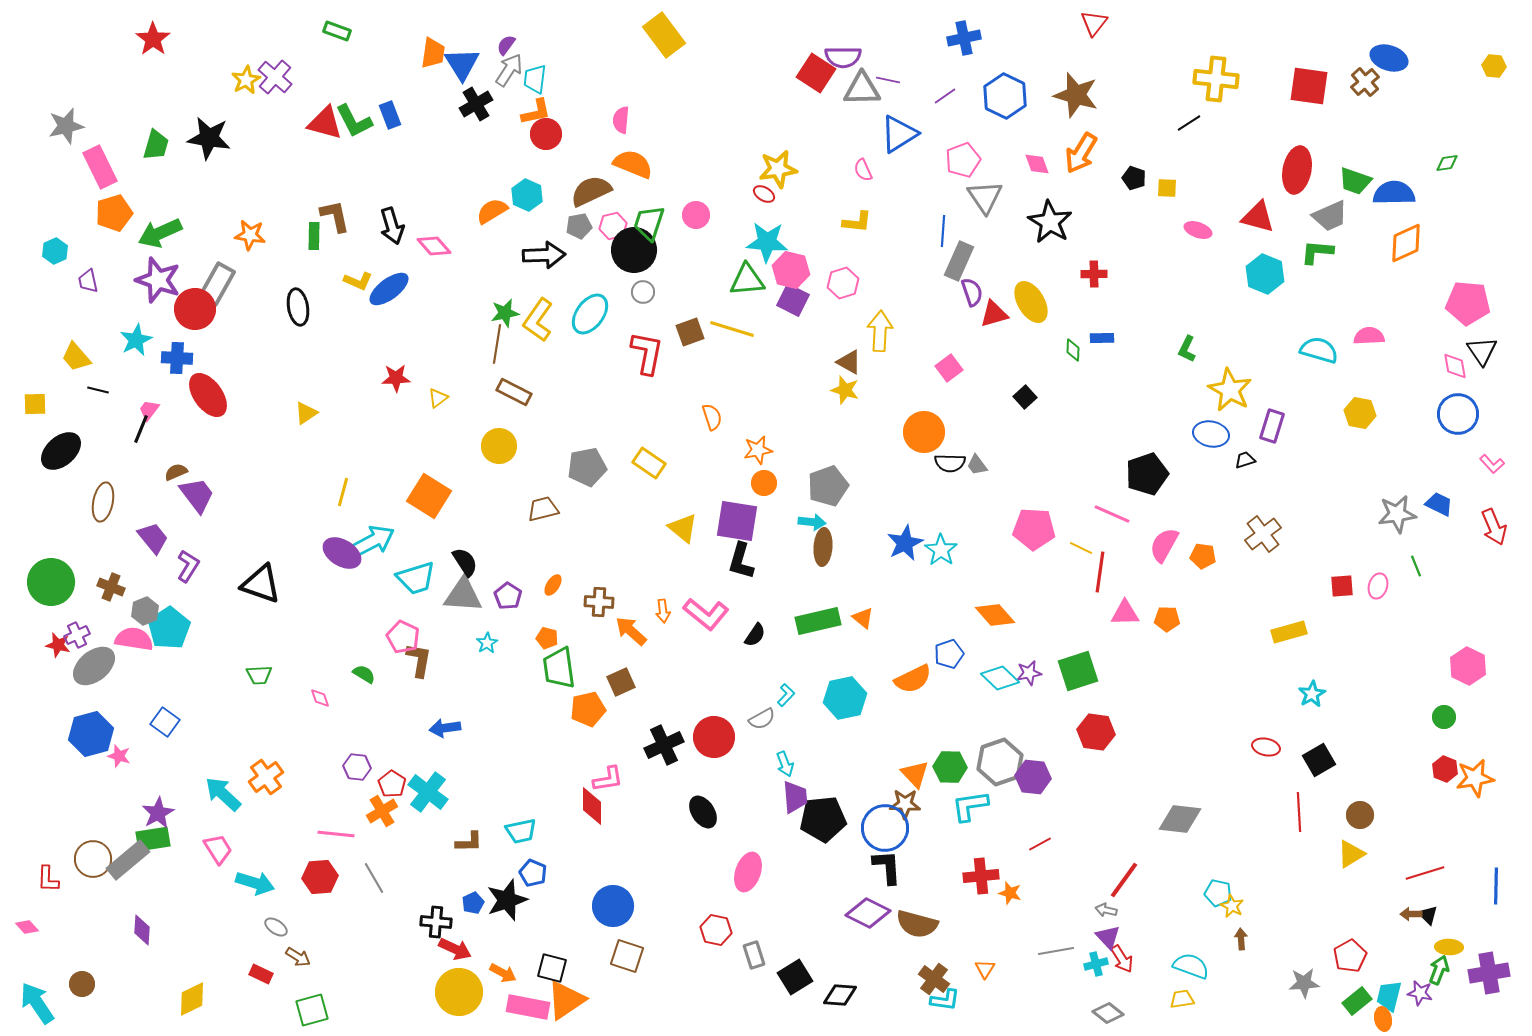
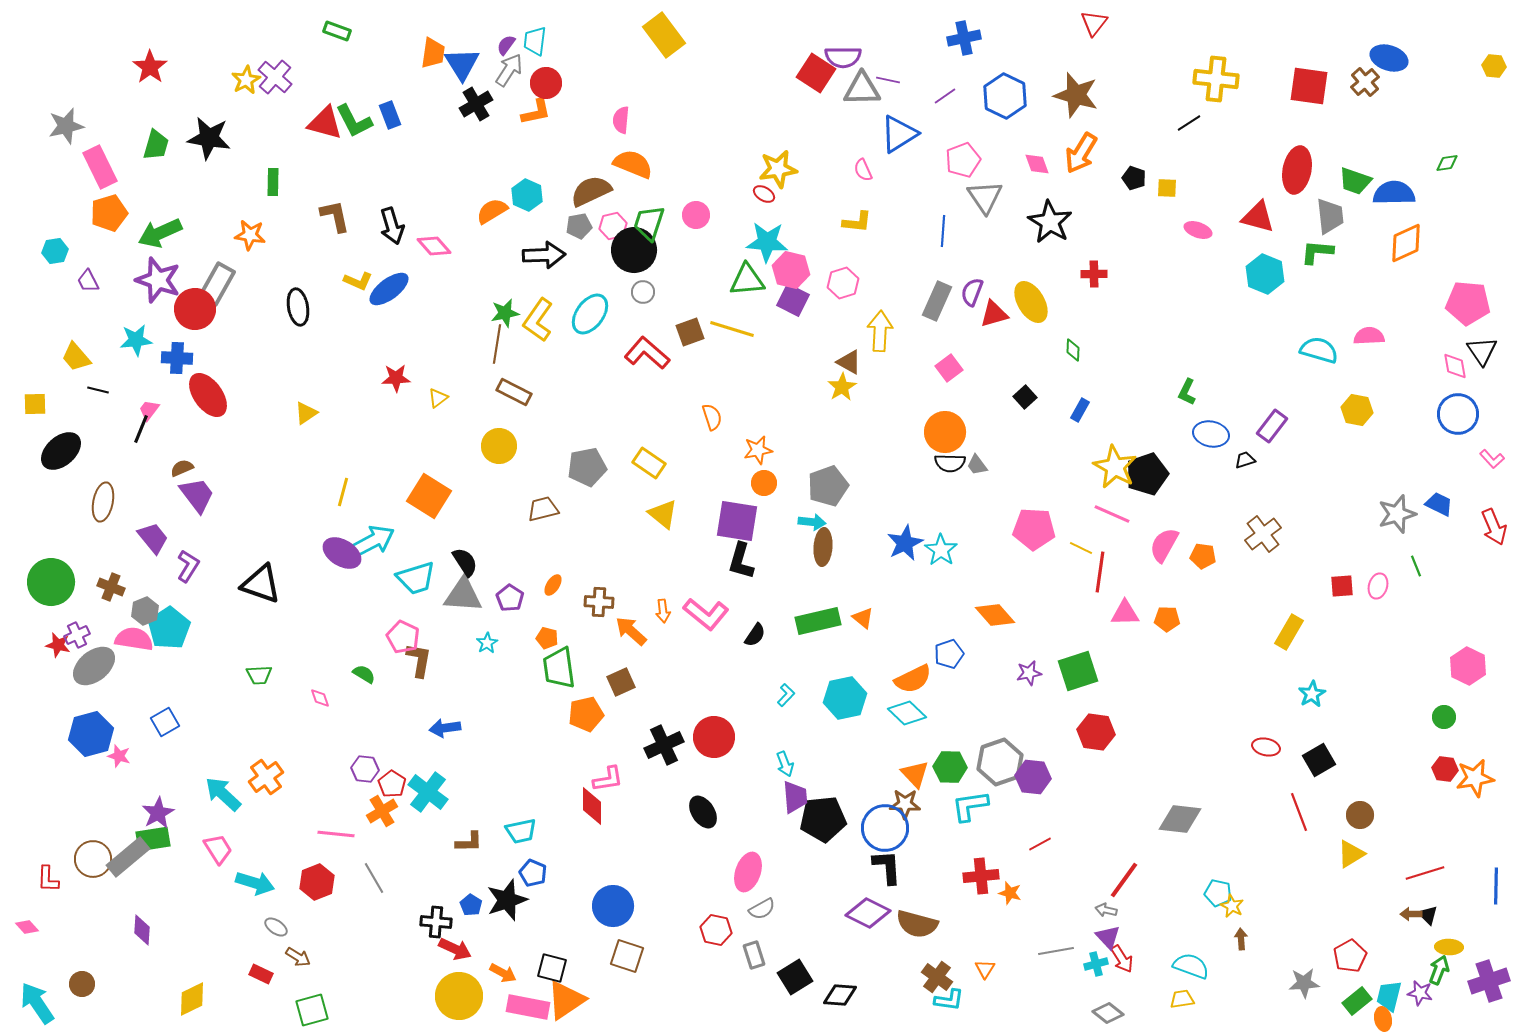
red star at (153, 39): moved 3 px left, 28 px down
cyan trapezoid at (535, 79): moved 38 px up
red circle at (546, 134): moved 51 px up
orange pentagon at (114, 213): moved 5 px left
gray trapezoid at (1330, 216): rotated 72 degrees counterclockwise
green rectangle at (314, 236): moved 41 px left, 54 px up
cyan hexagon at (55, 251): rotated 15 degrees clockwise
gray rectangle at (959, 261): moved 22 px left, 40 px down
purple trapezoid at (88, 281): rotated 15 degrees counterclockwise
purple semicircle at (972, 292): rotated 140 degrees counterclockwise
blue rectangle at (1102, 338): moved 22 px left, 72 px down; rotated 60 degrees counterclockwise
cyan star at (136, 340): rotated 20 degrees clockwise
green L-shape at (1187, 349): moved 43 px down
red L-shape at (647, 353): rotated 60 degrees counterclockwise
yellow star at (845, 390): moved 3 px left, 3 px up; rotated 24 degrees clockwise
yellow star at (1230, 390): moved 115 px left, 77 px down
yellow hexagon at (1360, 413): moved 3 px left, 3 px up
purple rectangle at (1272, 426): rotated 20 degrees clockwise
orange circle at (924, 432): moved 21 px right
pink L-shape at (1492, 464): moved 5 px up
brown semicircle at (176, 472): moved 6 px right, 4 px up
gray star at (1397, 514): rotated 9 degrees counterclockwise
yellow triangle at (683, 528): moved 20 px left, 14 px up
purple pentagon at (508, 596): moved 2 px right, 2 px down
yellow rectangle at (1289, 632): rotated 44 degrees counterclockwise
cyan diamond at (1000, 678): moved 93 px left, 35 px down
orange pentagon at (588, 709): moved 2 px left, 5 px down
gray semicircle at (762, 719): moved 190 px down
blue square at (165, 722): rotated 24 degrees clockwise
purple hexagon at (357, 767): moved 8 px right, 2 px down
red hexagon at (1445, 769): rotated 15 degrees counterclockwise
red line at (1299, 812): rotated 18 degrees counterclockwise
gray rectangle at (128, 860): moved 3 px up
red hexagon at (320, 877): moved 3 px left, 5 px down; rotated 16 degrees counterclockwise
blue pentagon at (473, 903): moved 2 px left, 2 px down; rotated 15 degrees counterclockwise
purple cross at (1489, 973): moved 8 px down; rotated 9 degrees counterclockwise
brown cross at (934, 979): moved 3 px right, 2 px up
yellow circle at (459, 992): moved 4 px down
cyan L-shape at (945, 1000): moved 4 px right
